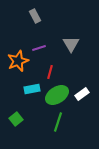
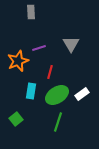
gray rectangle: moved 4 px left, 4 px up; rotated 24 degrees clockwise
cyan rectangle: moved 1 px left, 2 px down; rotated 70 degrees counterclockwise
